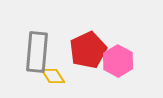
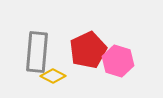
pink hexagon: rotated 12 degrees counterclockwise
yellow diamond: rotated 30 degrees counterclockwise
